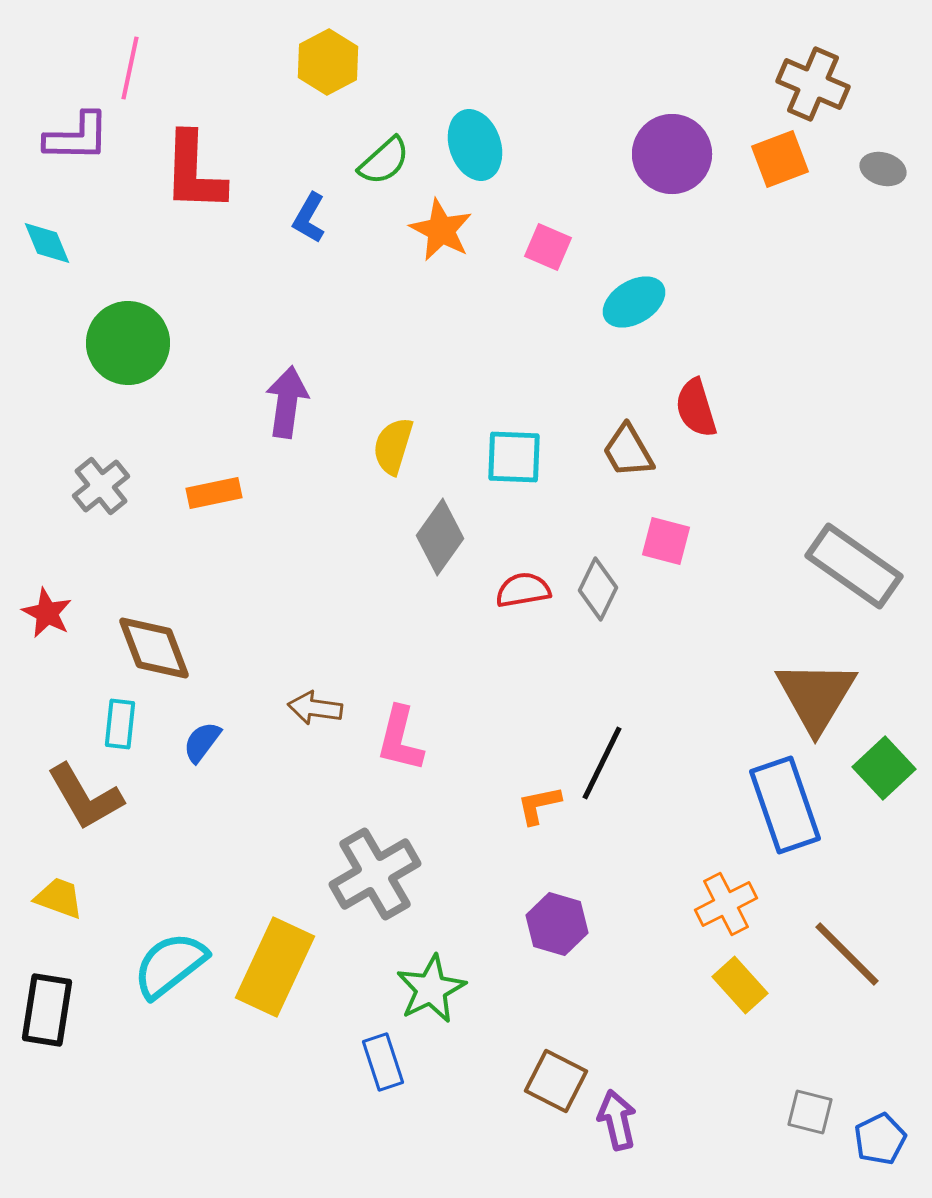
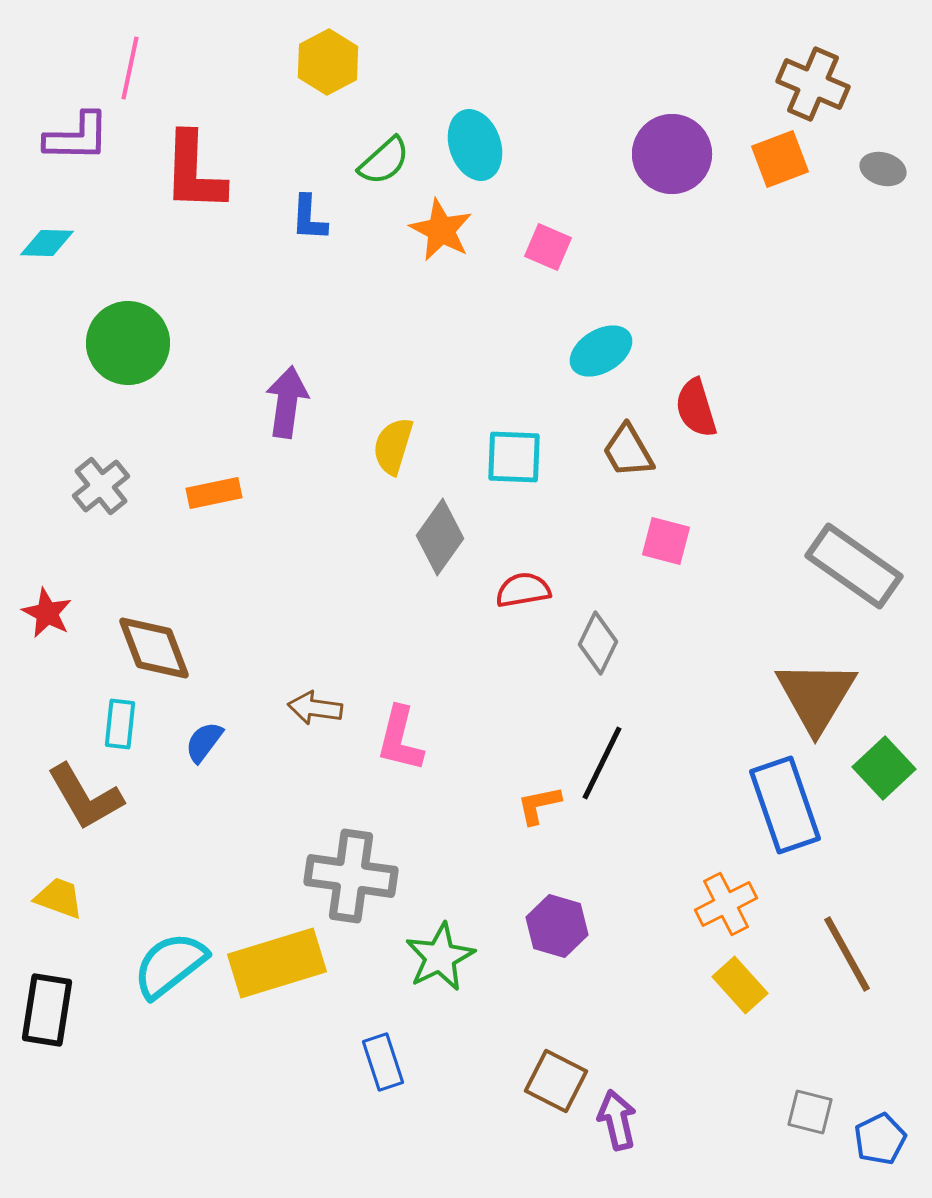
blue L-shape at (309, 218): rotated 27 degrees counterclockwise
cyan diamond at (47, 243): rotated 66 degrees counterclockwise
cyan ellipse at (634, 302): moved 33 px left, 49 px down
gray diamond at (598, 589): moved 54 px down
blue semicircle at (202, 742): moved 2 px right
gray cross at (375, 874): moved 24 px left, 2 px down; rotated 38 degrees clockwise
purple hexagon at (557, 924): moved 2 px down
brown line at (847, 954): rotated 16 degrees clockwise
yellow rectangle at (275, 967): moved 2 px right, 4 px up; rotated 48 degrees clockwise
green star at (431, 989): moved 9 px right, 32 px up
